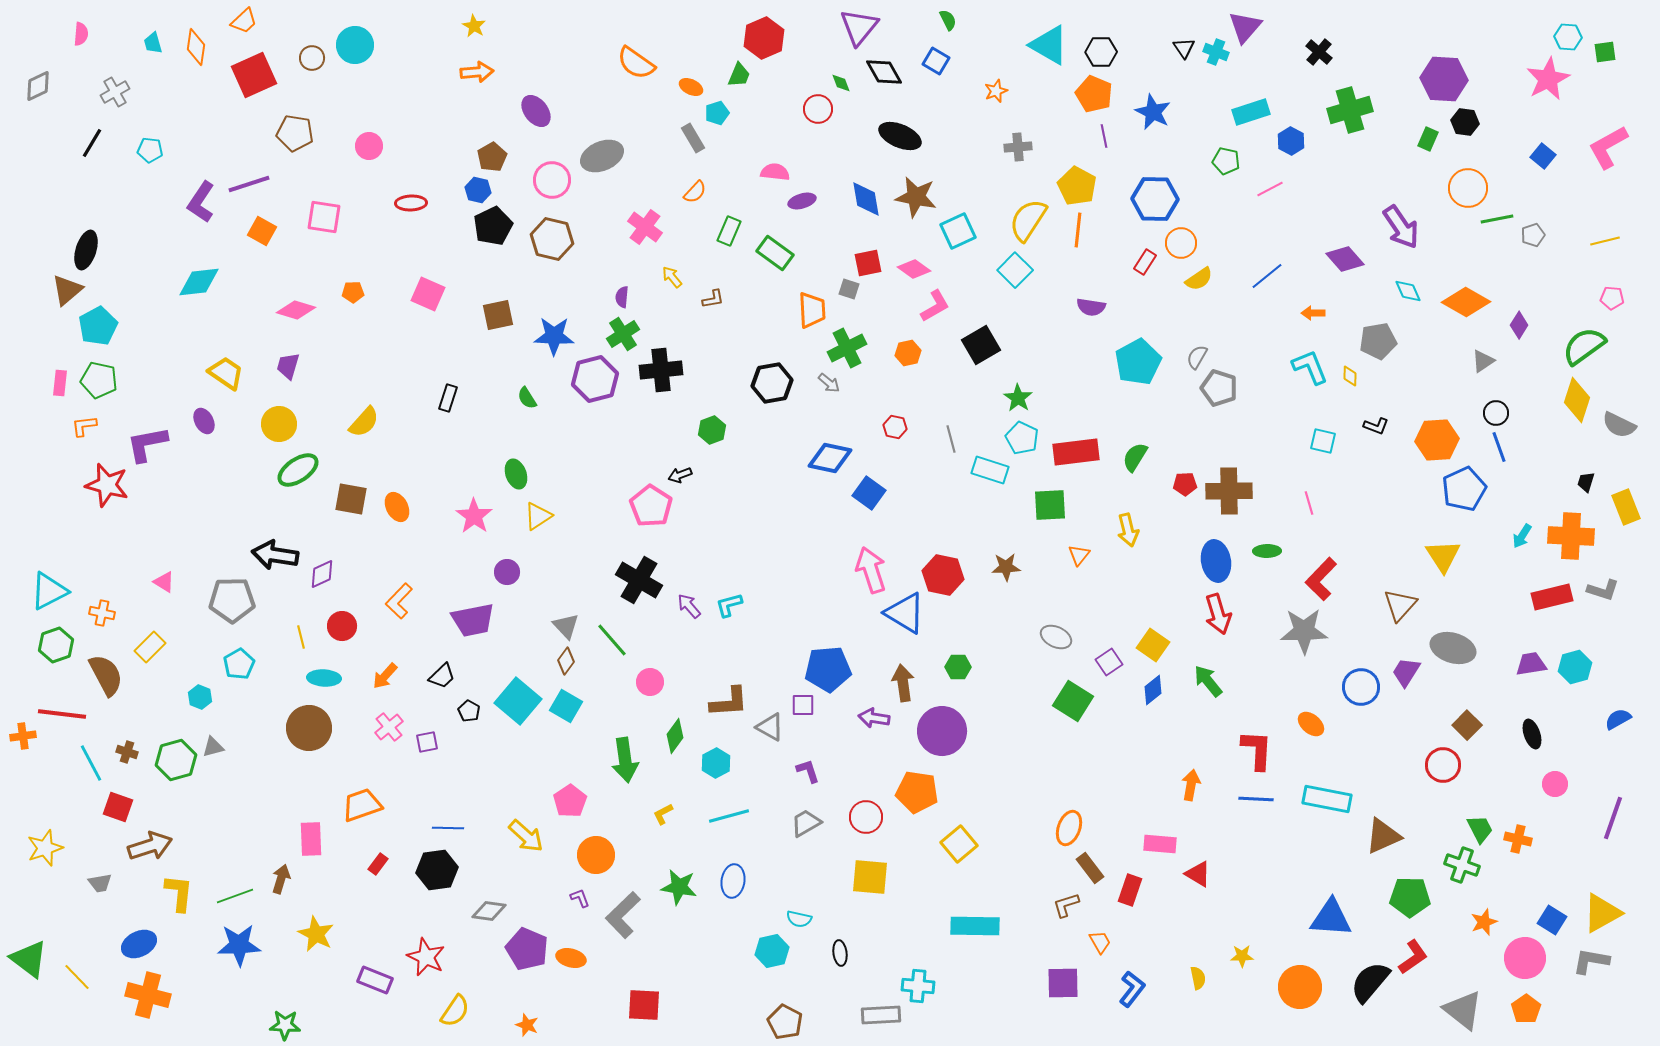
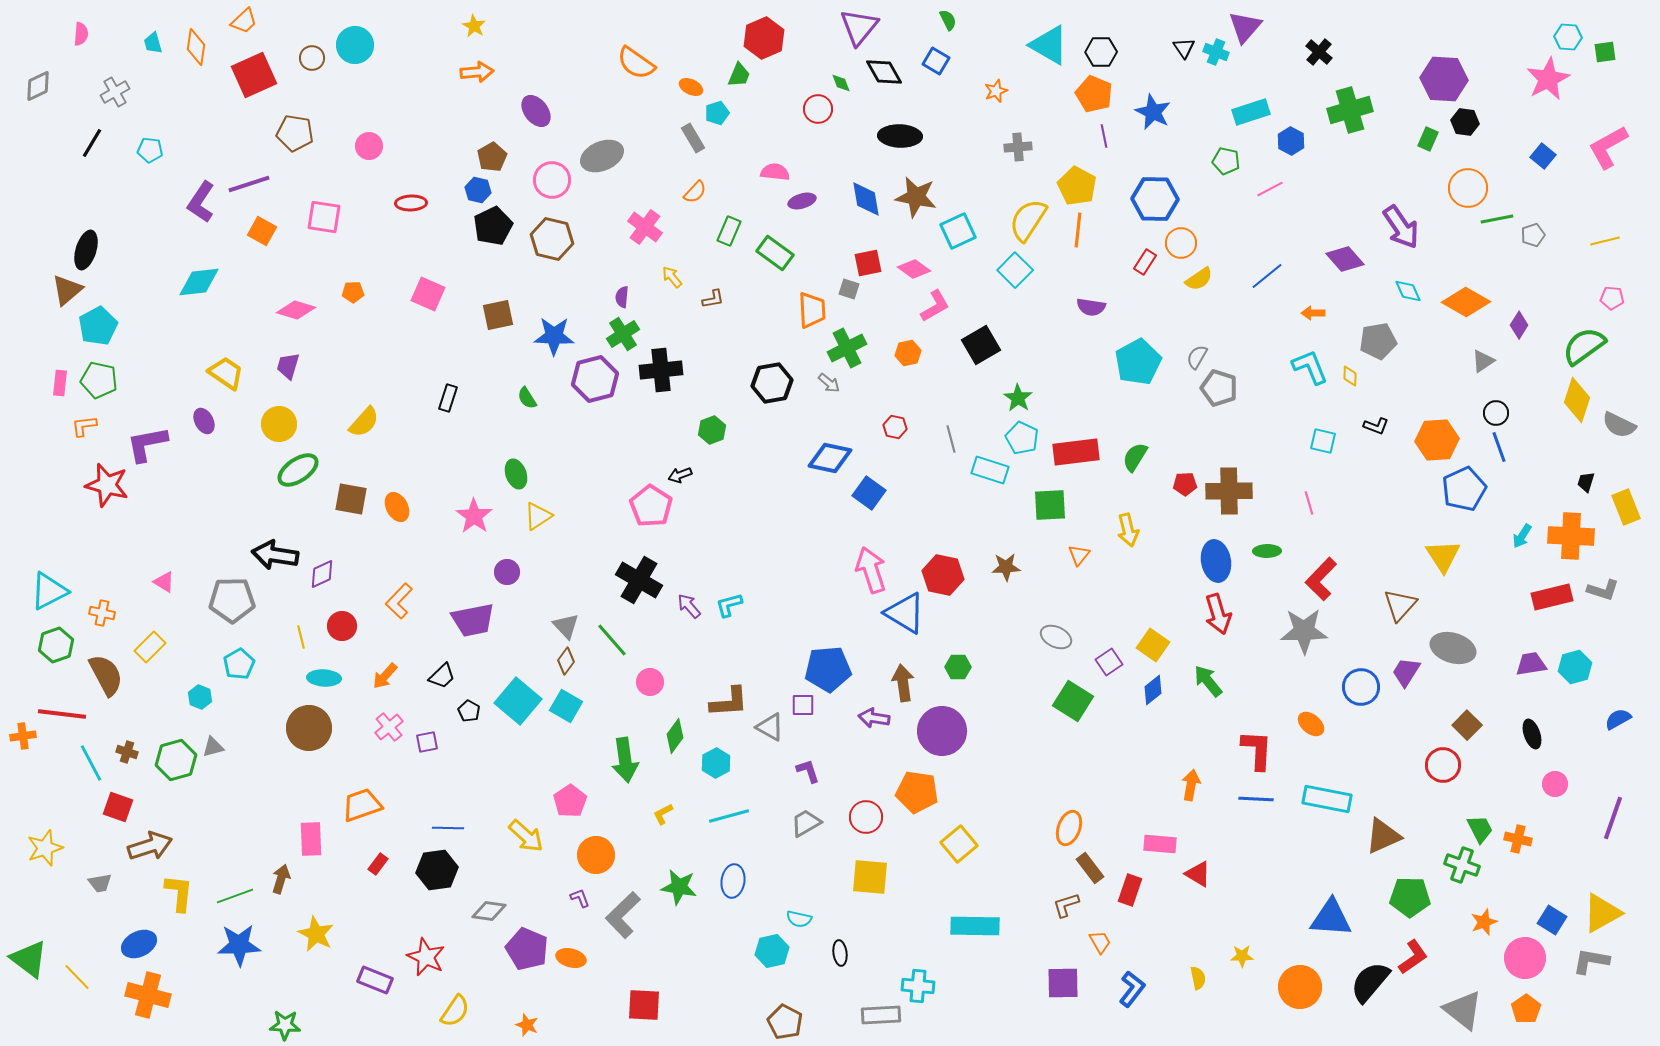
black ellipse at (900, 136): rotated 21 degrees counterclockwise
